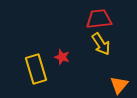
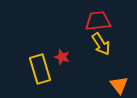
red trapezoid: moved 1 px left, 2 px down
yellow rectangle: moved 4 px right
orange triangle: rotated 18 degrees counterclockwise
